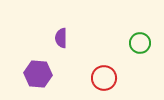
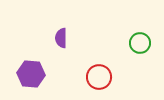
purple hexagon: moved 7 px left
red circle: moved 5 px left, 1 px up
